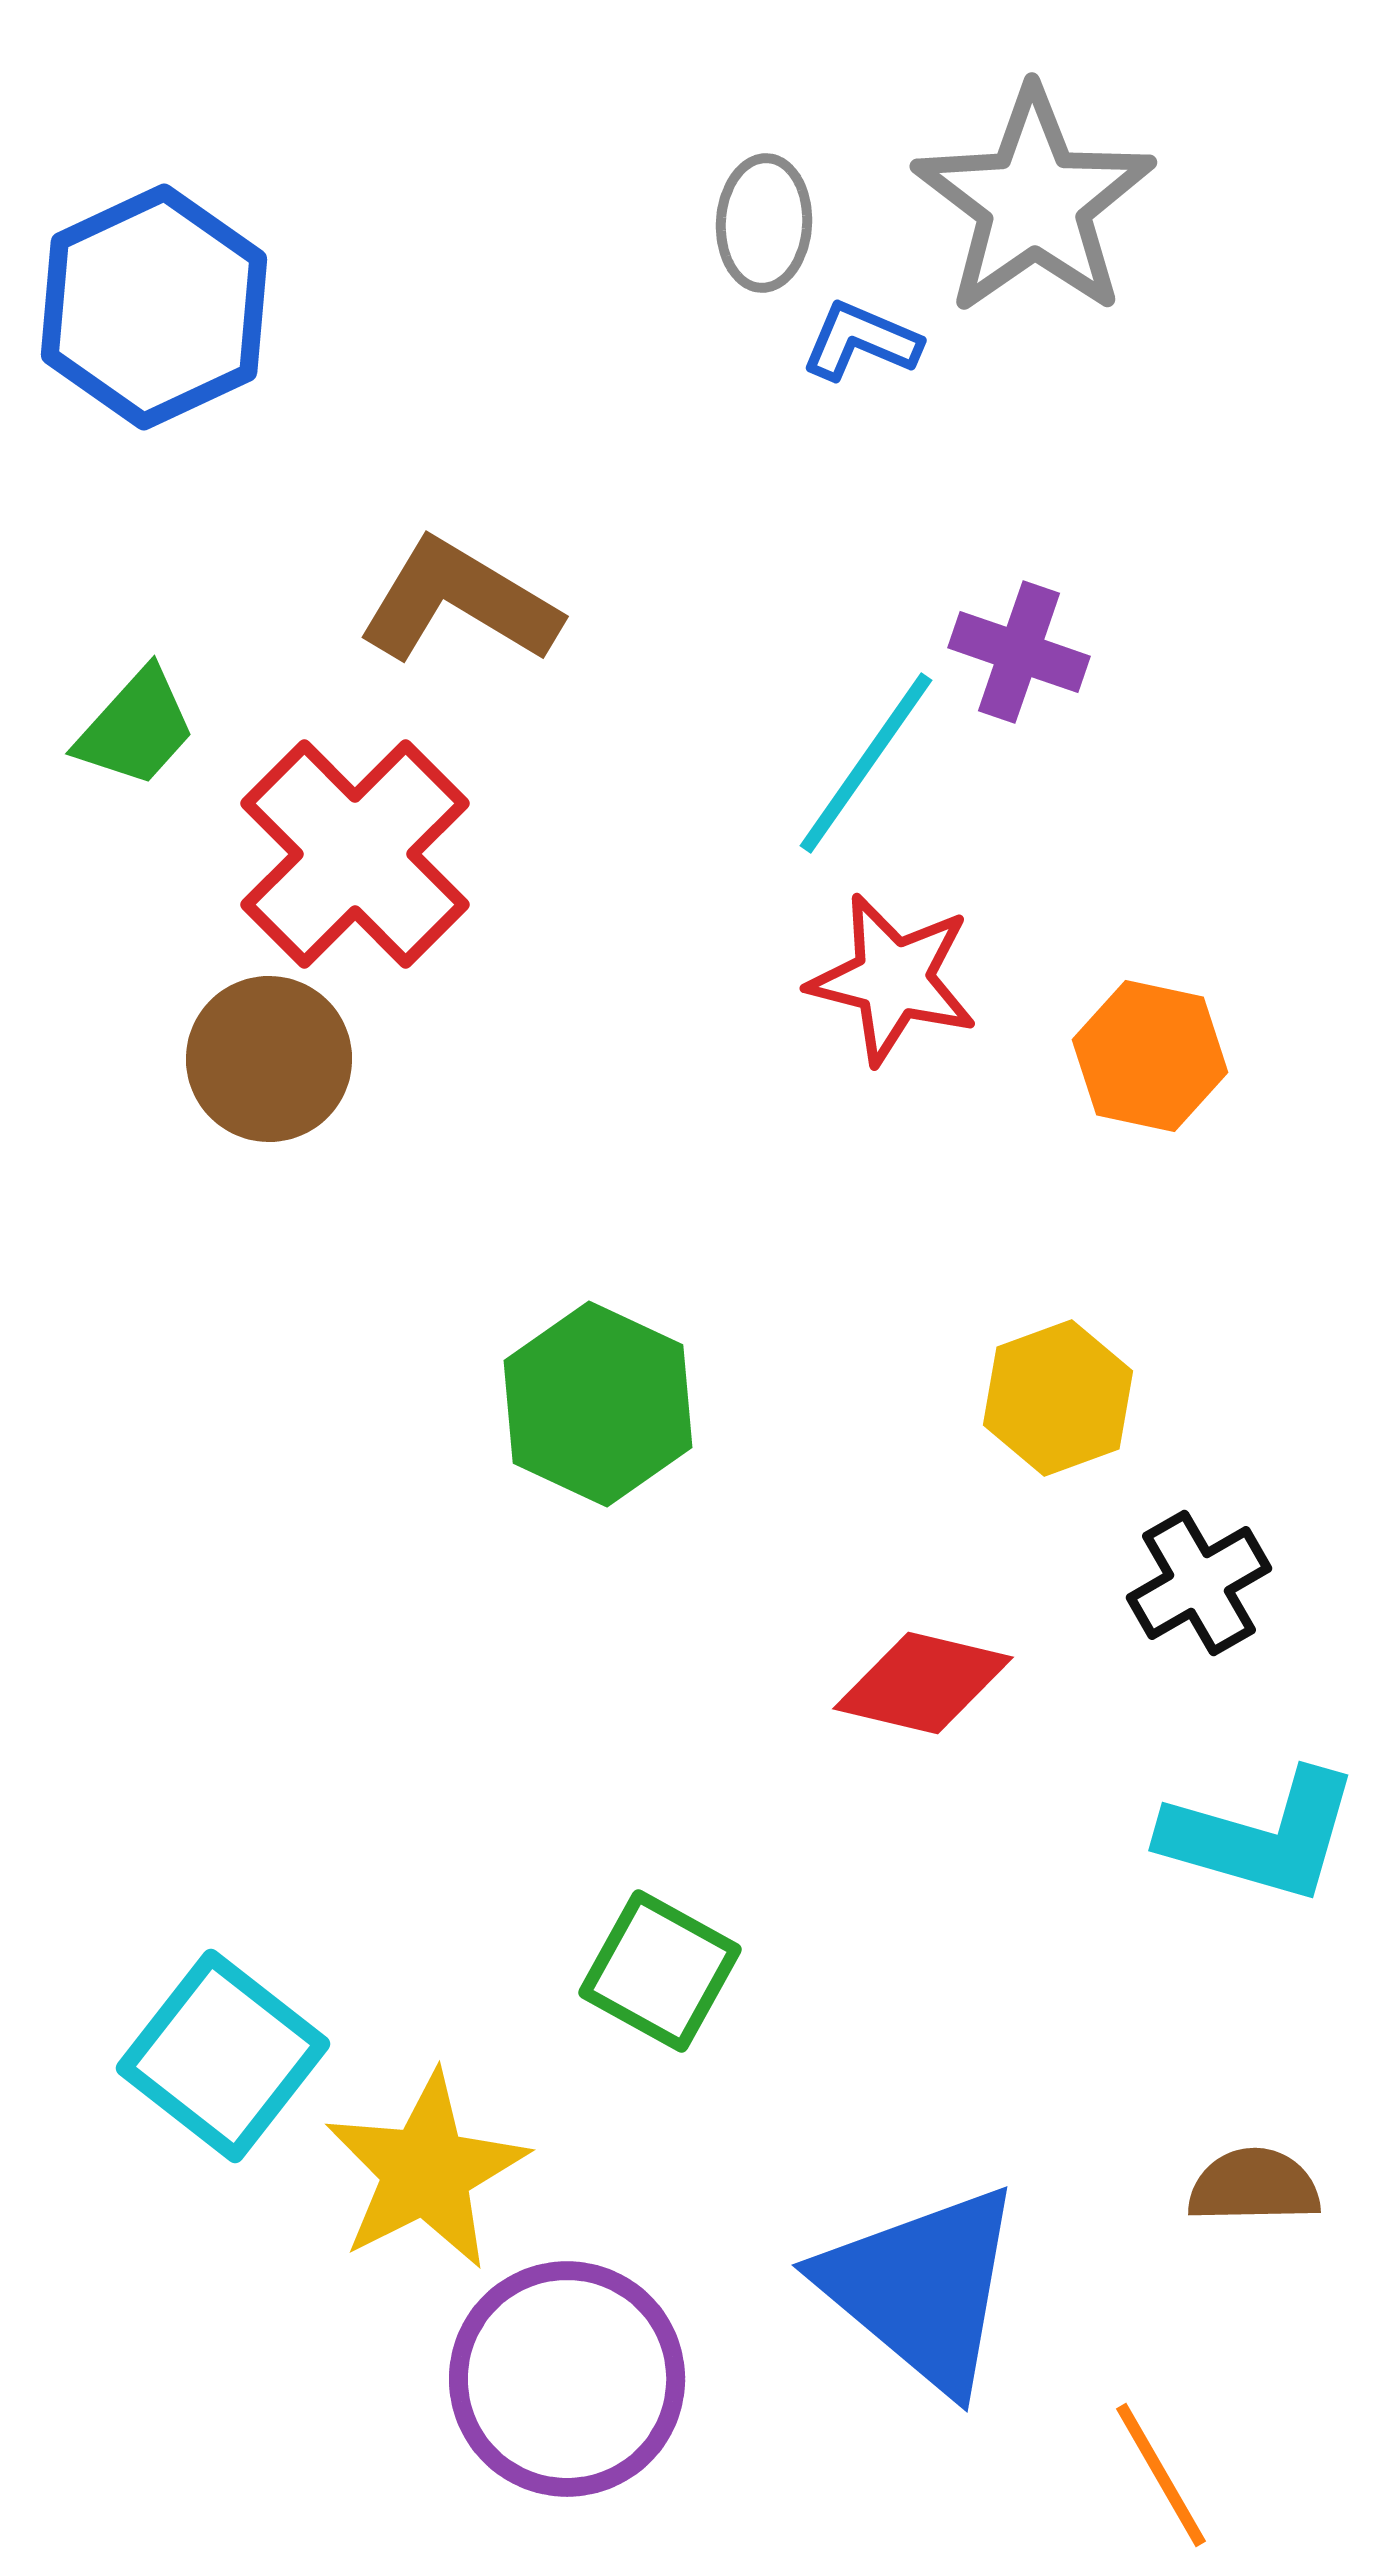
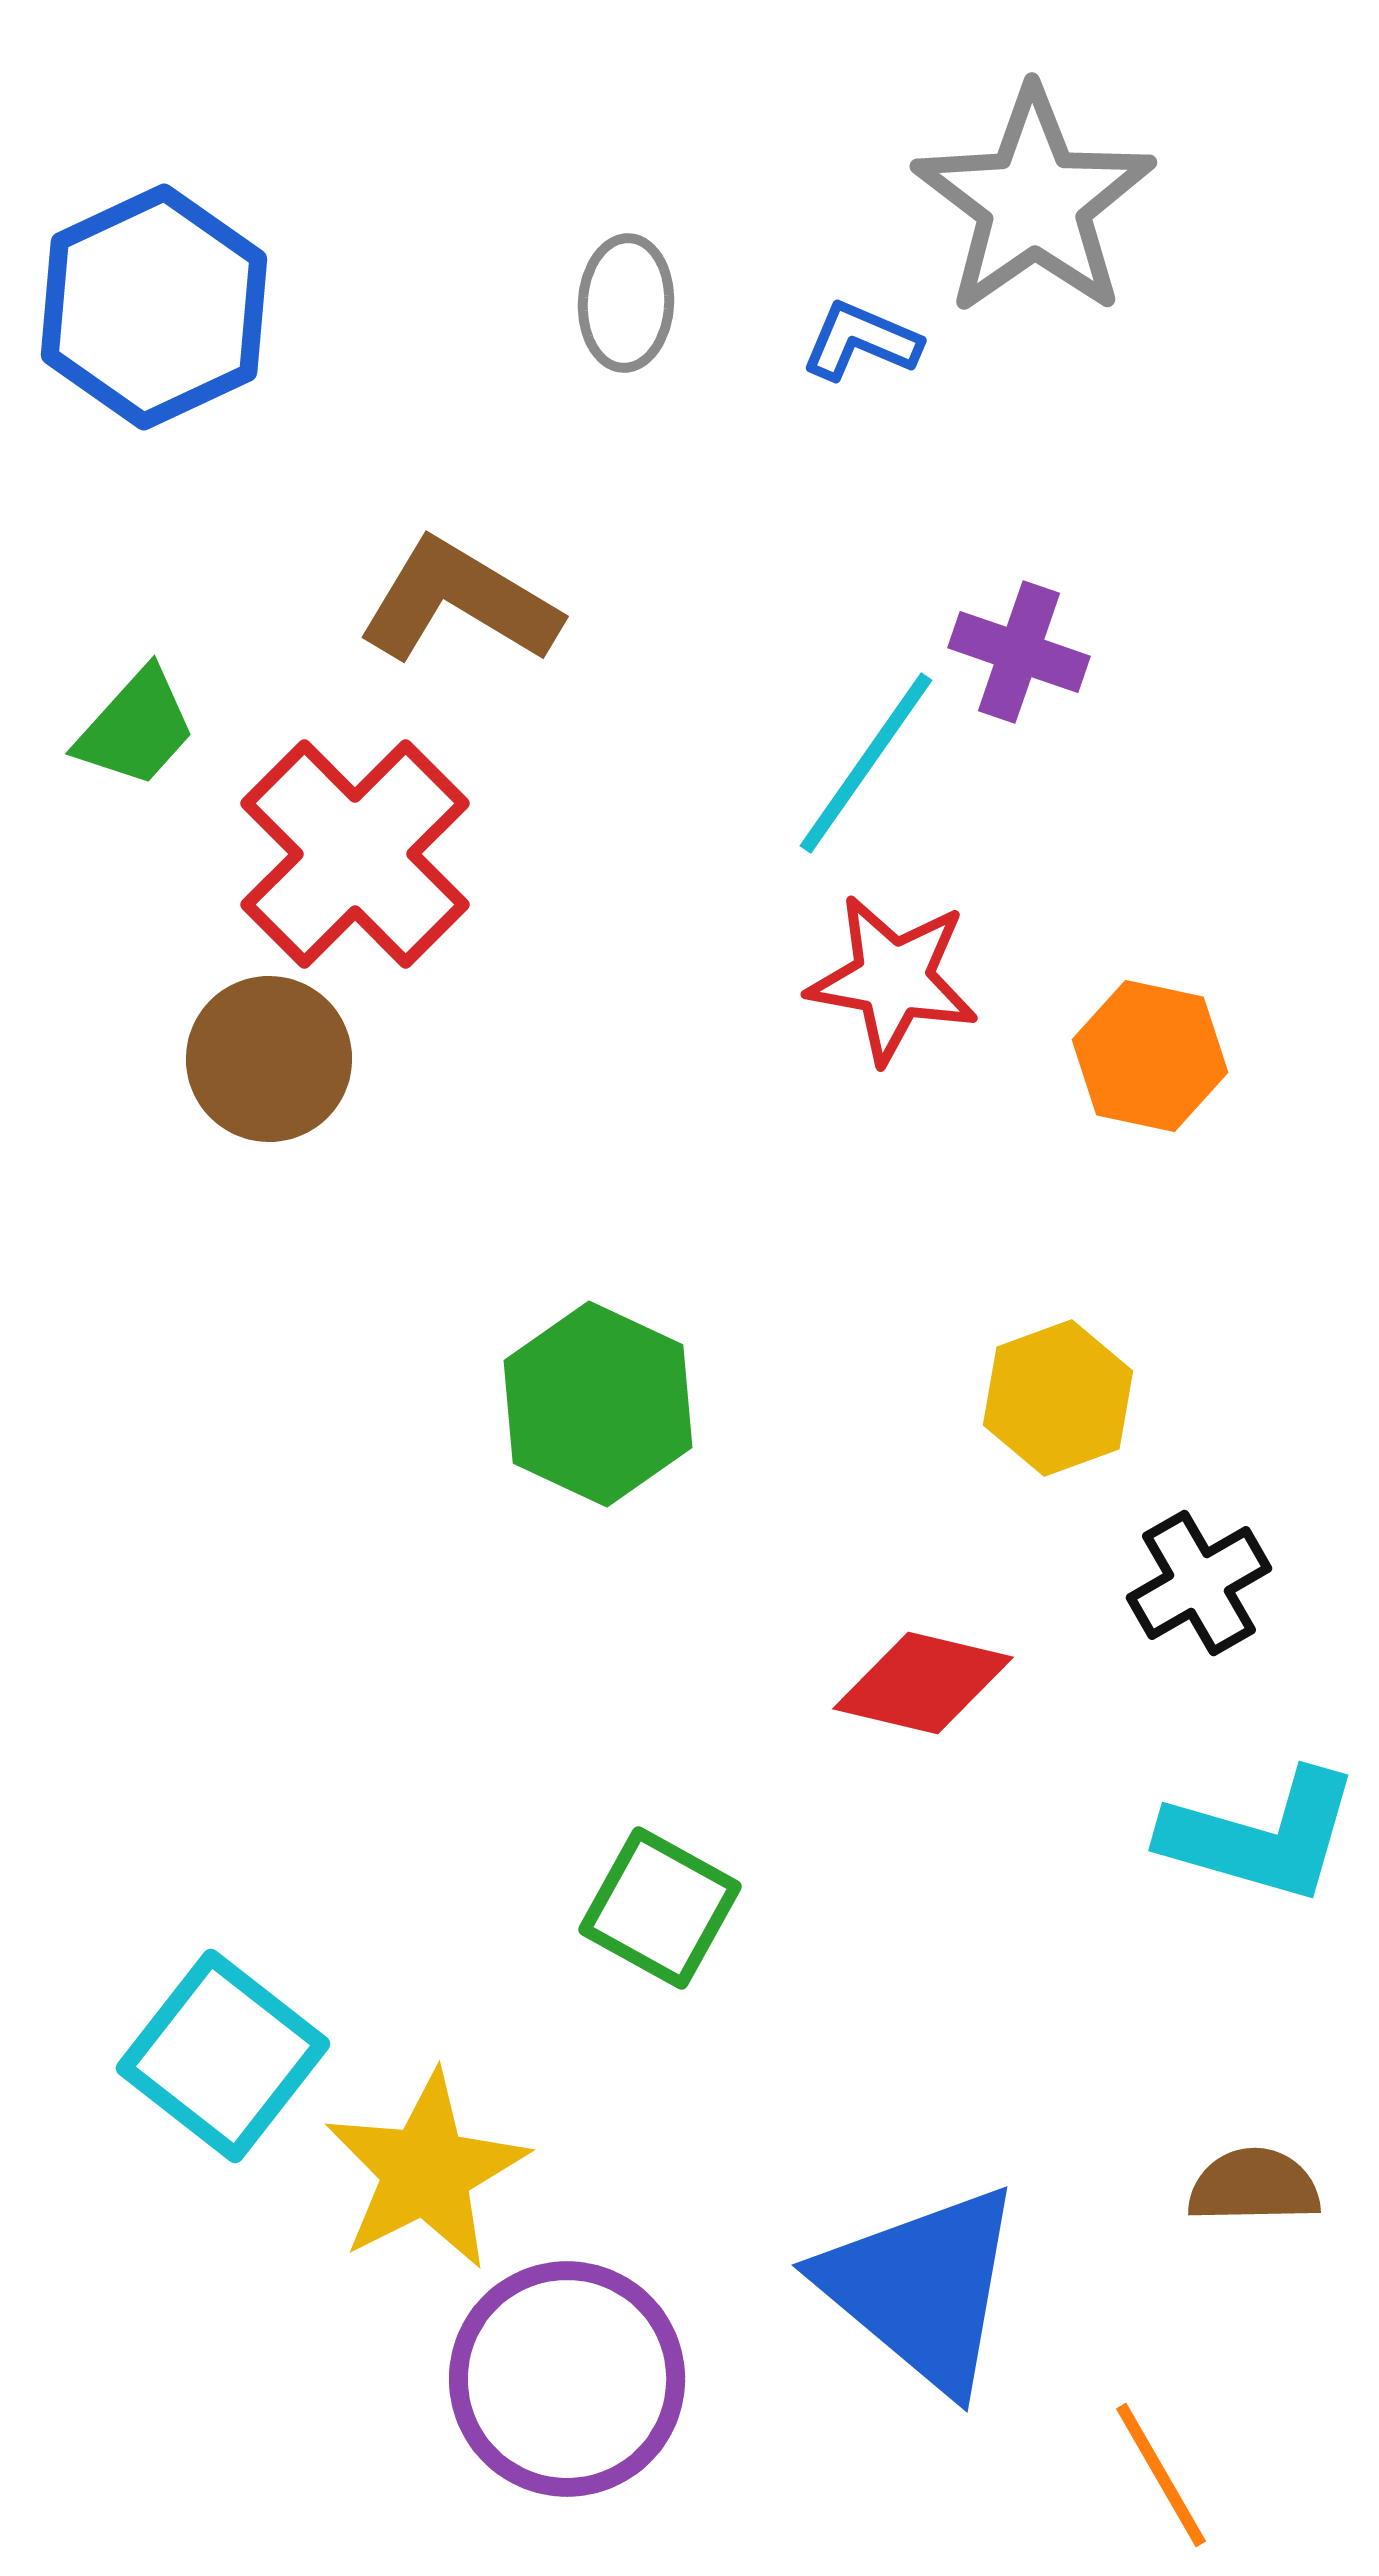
gray ellipse: moved 138 px left, 80 px down
red star: rotated 4 degrees counterclockwise
green square: moved 63 px up
